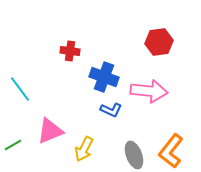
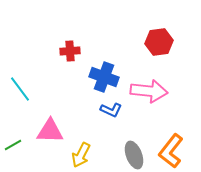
red cross: rotated 12 degrees counterclockwise
pink triangle: rotated 24 degrees clockwise
yellow arrow: moved 3 px left, 6 px down
